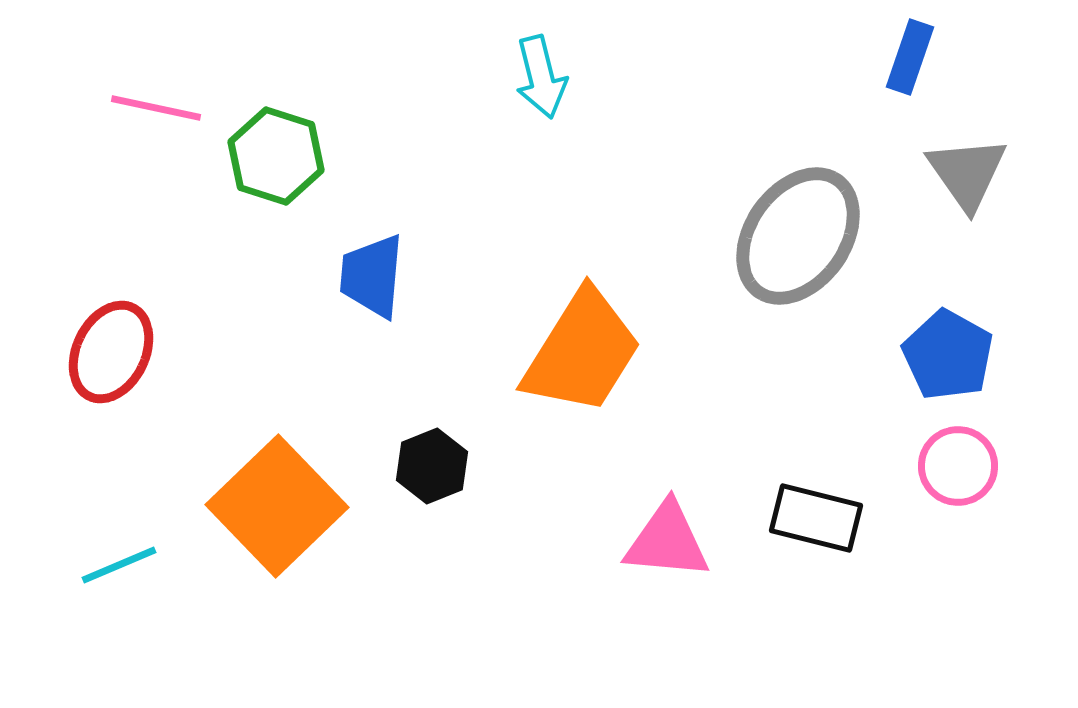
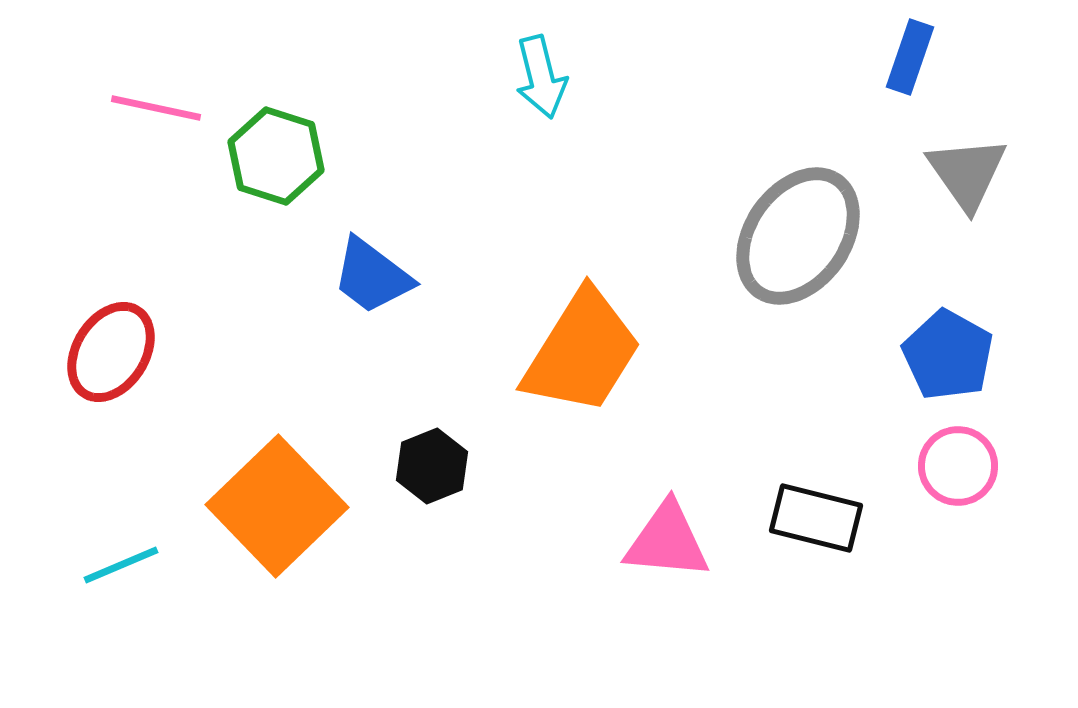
blue trapezoid: rotated 58 degrees counterclockwise
red ellipse: rotated 6 degrees clockwise
cyan line: moved 2 px right
